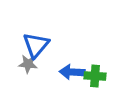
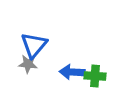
blue triangle: moved 2 px left
